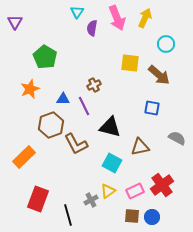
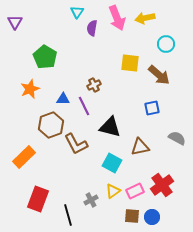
yellow arrow: rotated 126 degrees counterclockwise
blue square: rotated 21 degrees counterclockwise
yellow triangle: moved 5 px right
